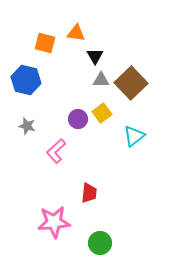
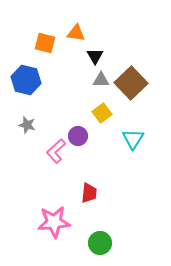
purple circle: moved 17 px down
gray star: moved 1 px up
cyan triangle: moved 1 px left, 3 px down; rotated 20 degrees counterclockwise
